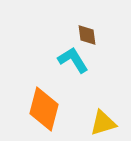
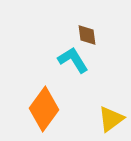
orange diamond: rotated 21 degrees clockwise
yellow triangle: moved 8 px right, 4 px up; rotated 20 degrees counterclockwise
